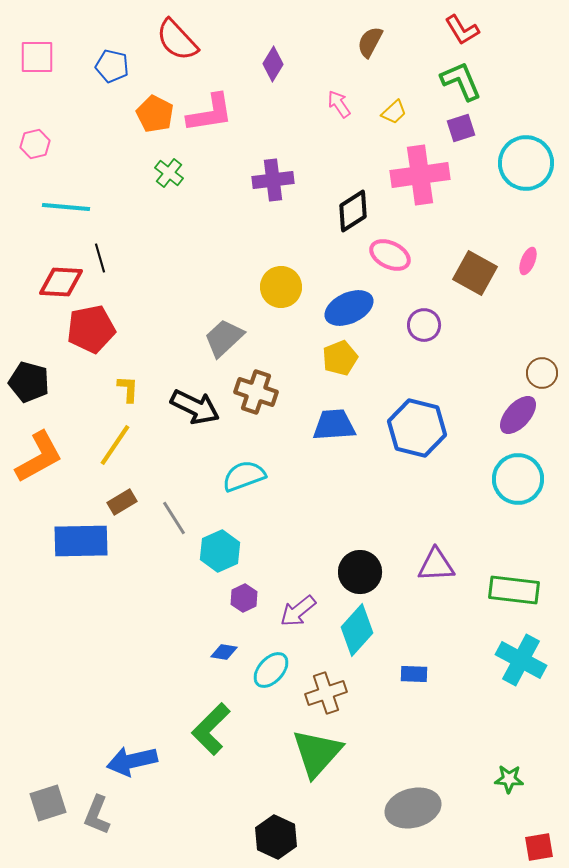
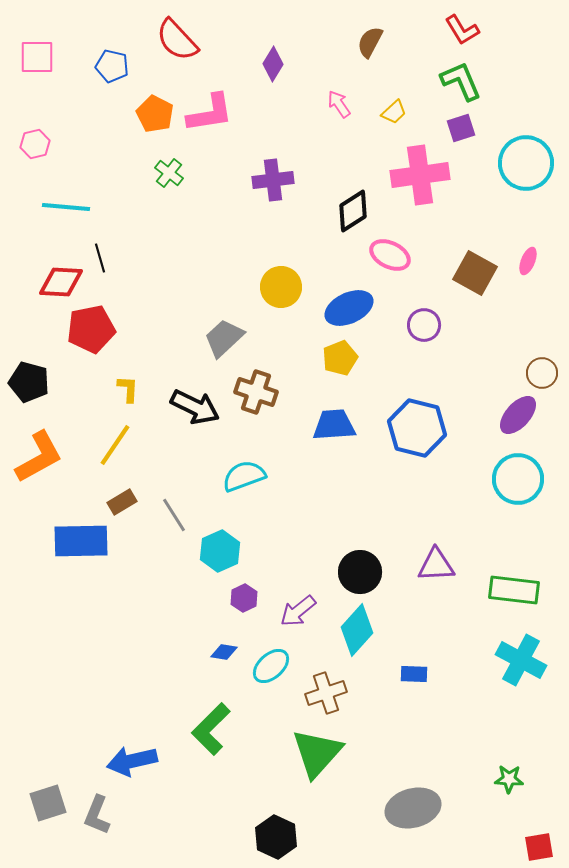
gray line at (174, 518): moved 3 px up
cyan ellipse at (271, 670): moved 4 px up; rotated 6 degrees clockwise
